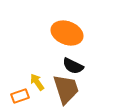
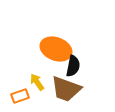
orange ellipse: moved 11 px left, 16 px down
black semicircle: rotated 105 degrees counterclockwise
brown trapezoid: rotated 128 degrees clockwise
